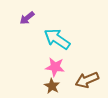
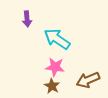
purple arrow: moved 1 px down; rotated 56 degrees counterclockwise
brown arrow: moved 1 px right
